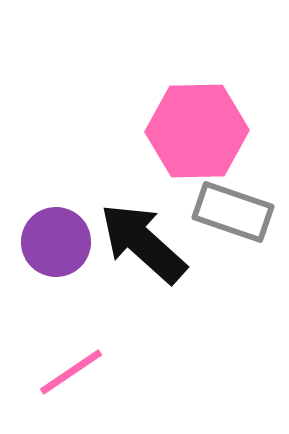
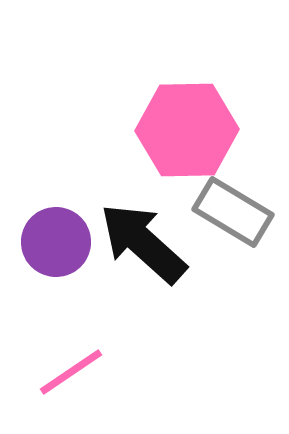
pink hexagon: moved 10 px left, 1 px up
gray rectangle: rotated 12 degrees clockwise
